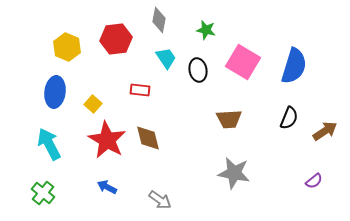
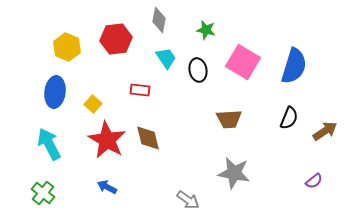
gray arrow: moved 28 px right
